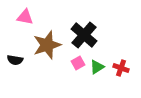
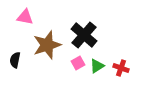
black semicircle: rotated 91 degrees clockwise
green triangle: moved 1 px up
